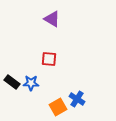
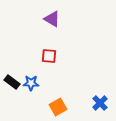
red square: moved 3 px up
blue cross: moved 23 px right, 4 px down; rotated 14 degrees clockwise
